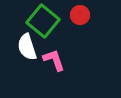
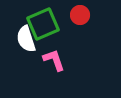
green square: moved 3 px down; rotated 28 degrees clockwise
white semicircle: moved 1 px left, 8 px up
